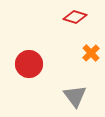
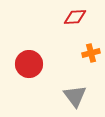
red diamond: rotated 20 degrees counterclockwise
orange cross: rotated 30 degrees clockwise
